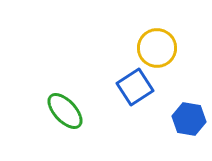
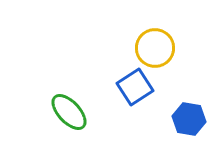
yellow circle: moved 2 px left
green ellipse: moved 4 px right, 1 px down
